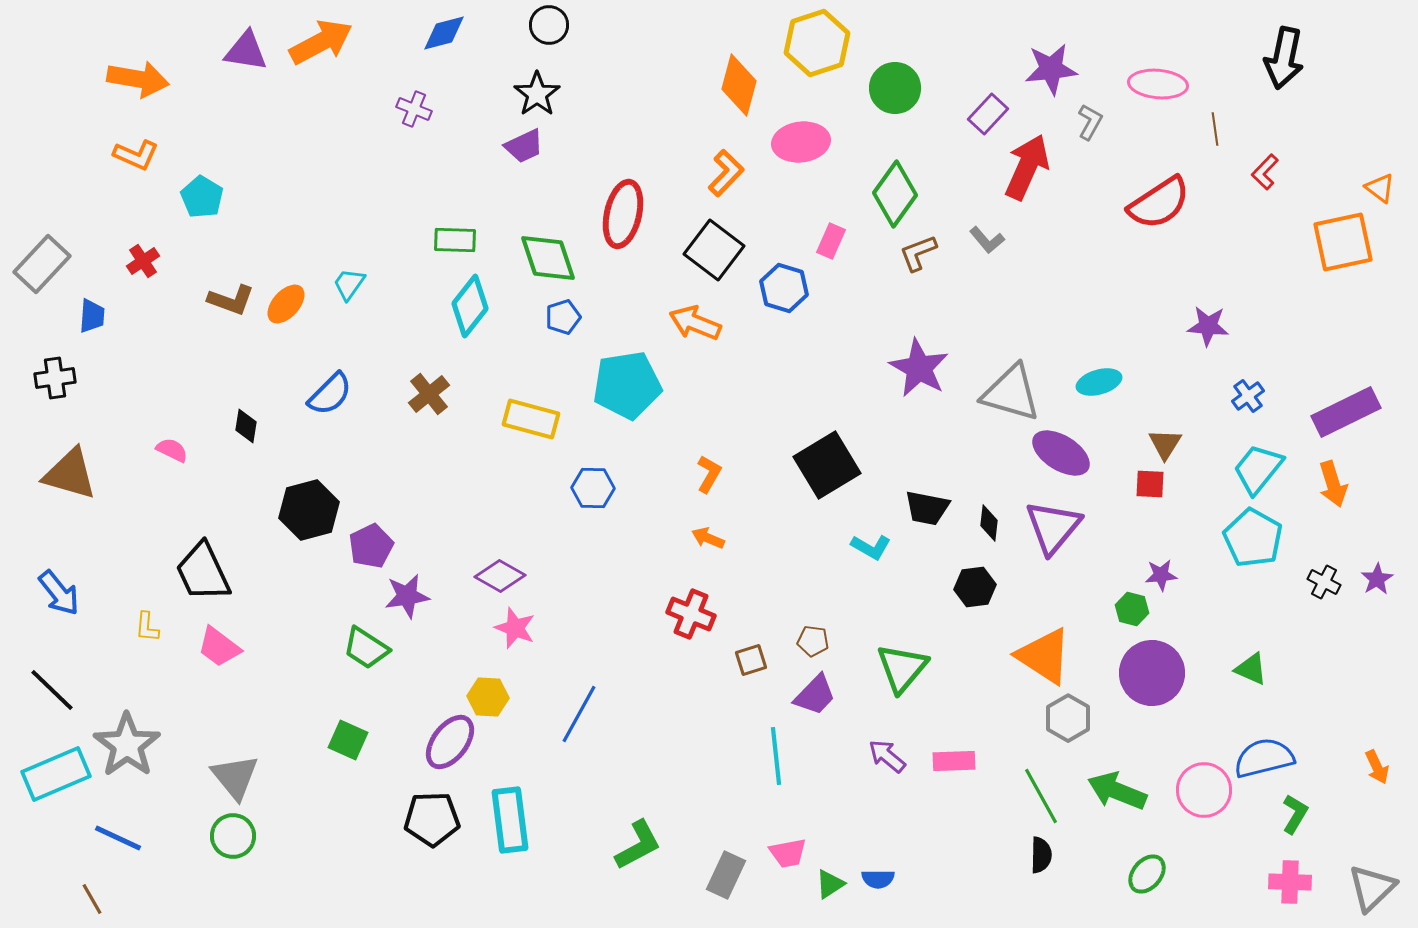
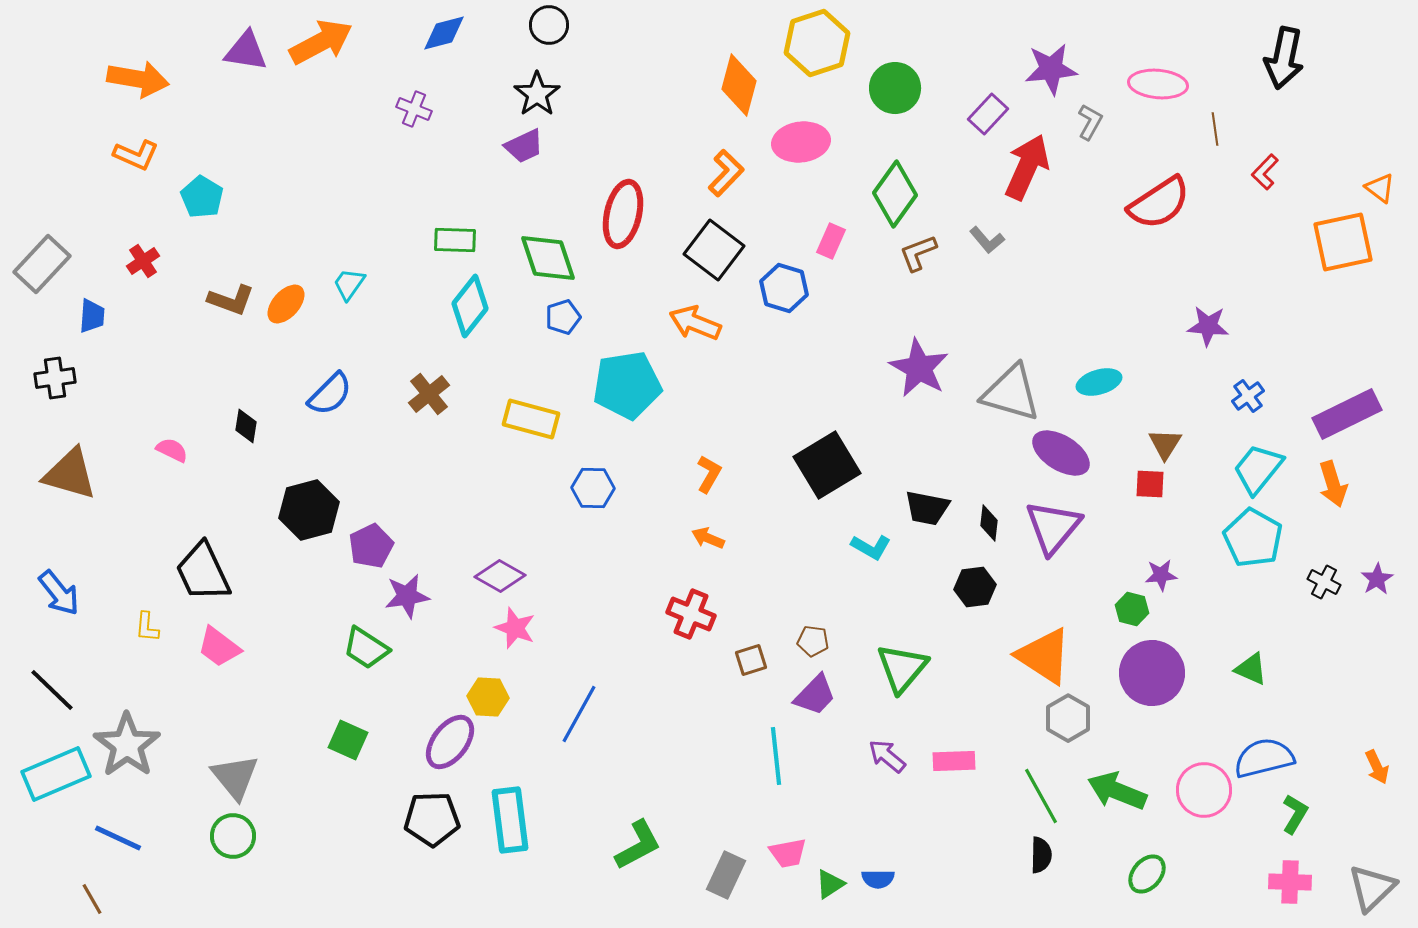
purple rectangle at (1346, 412): moved 1 px right, 2 px down
